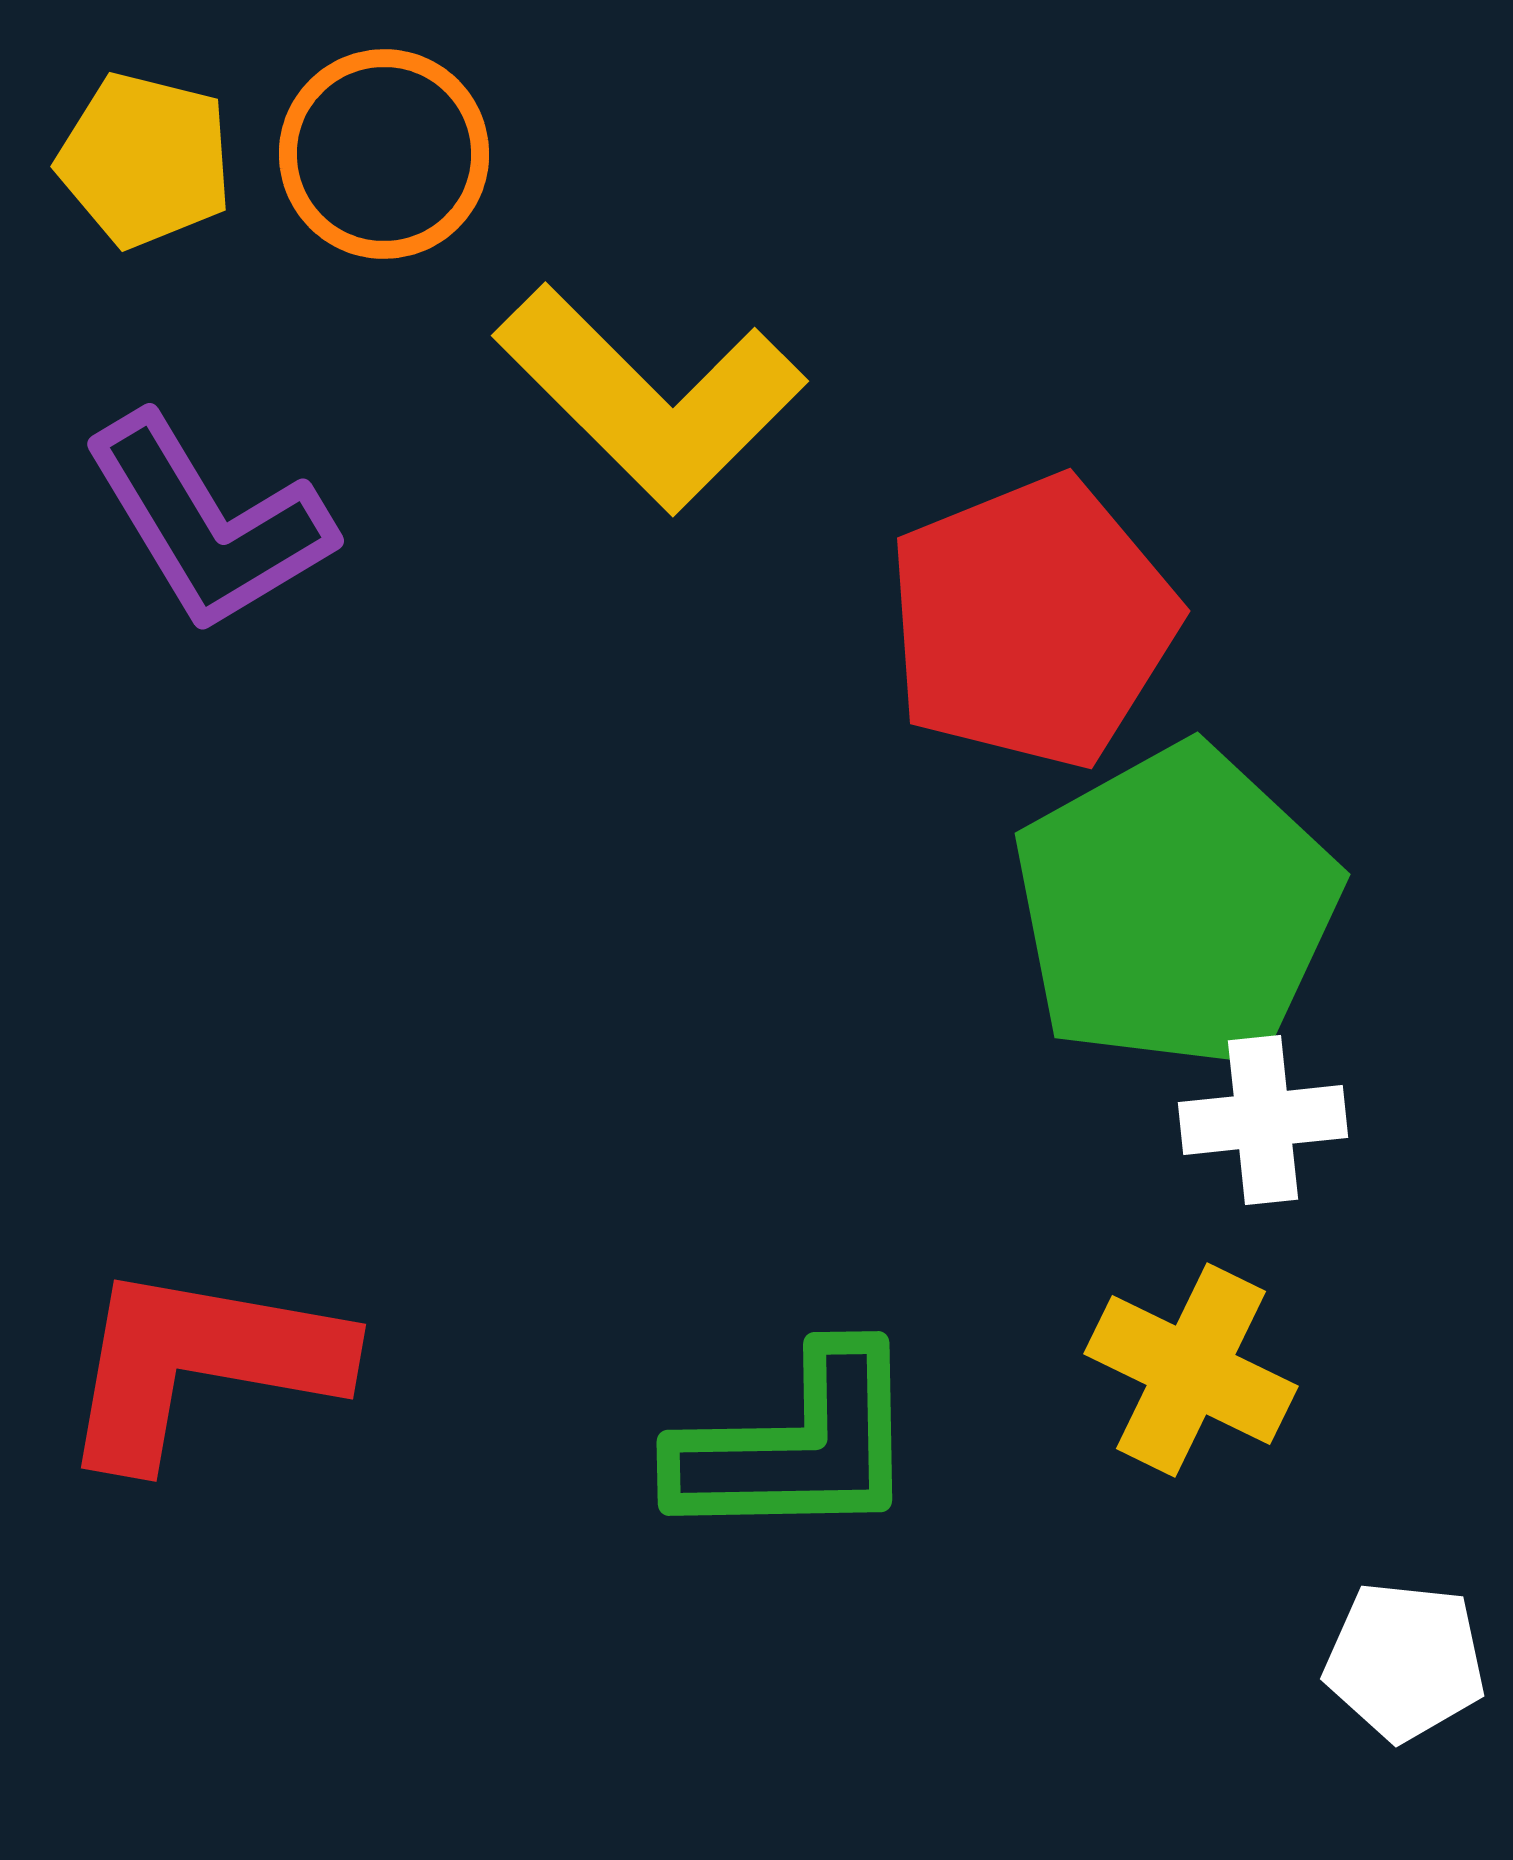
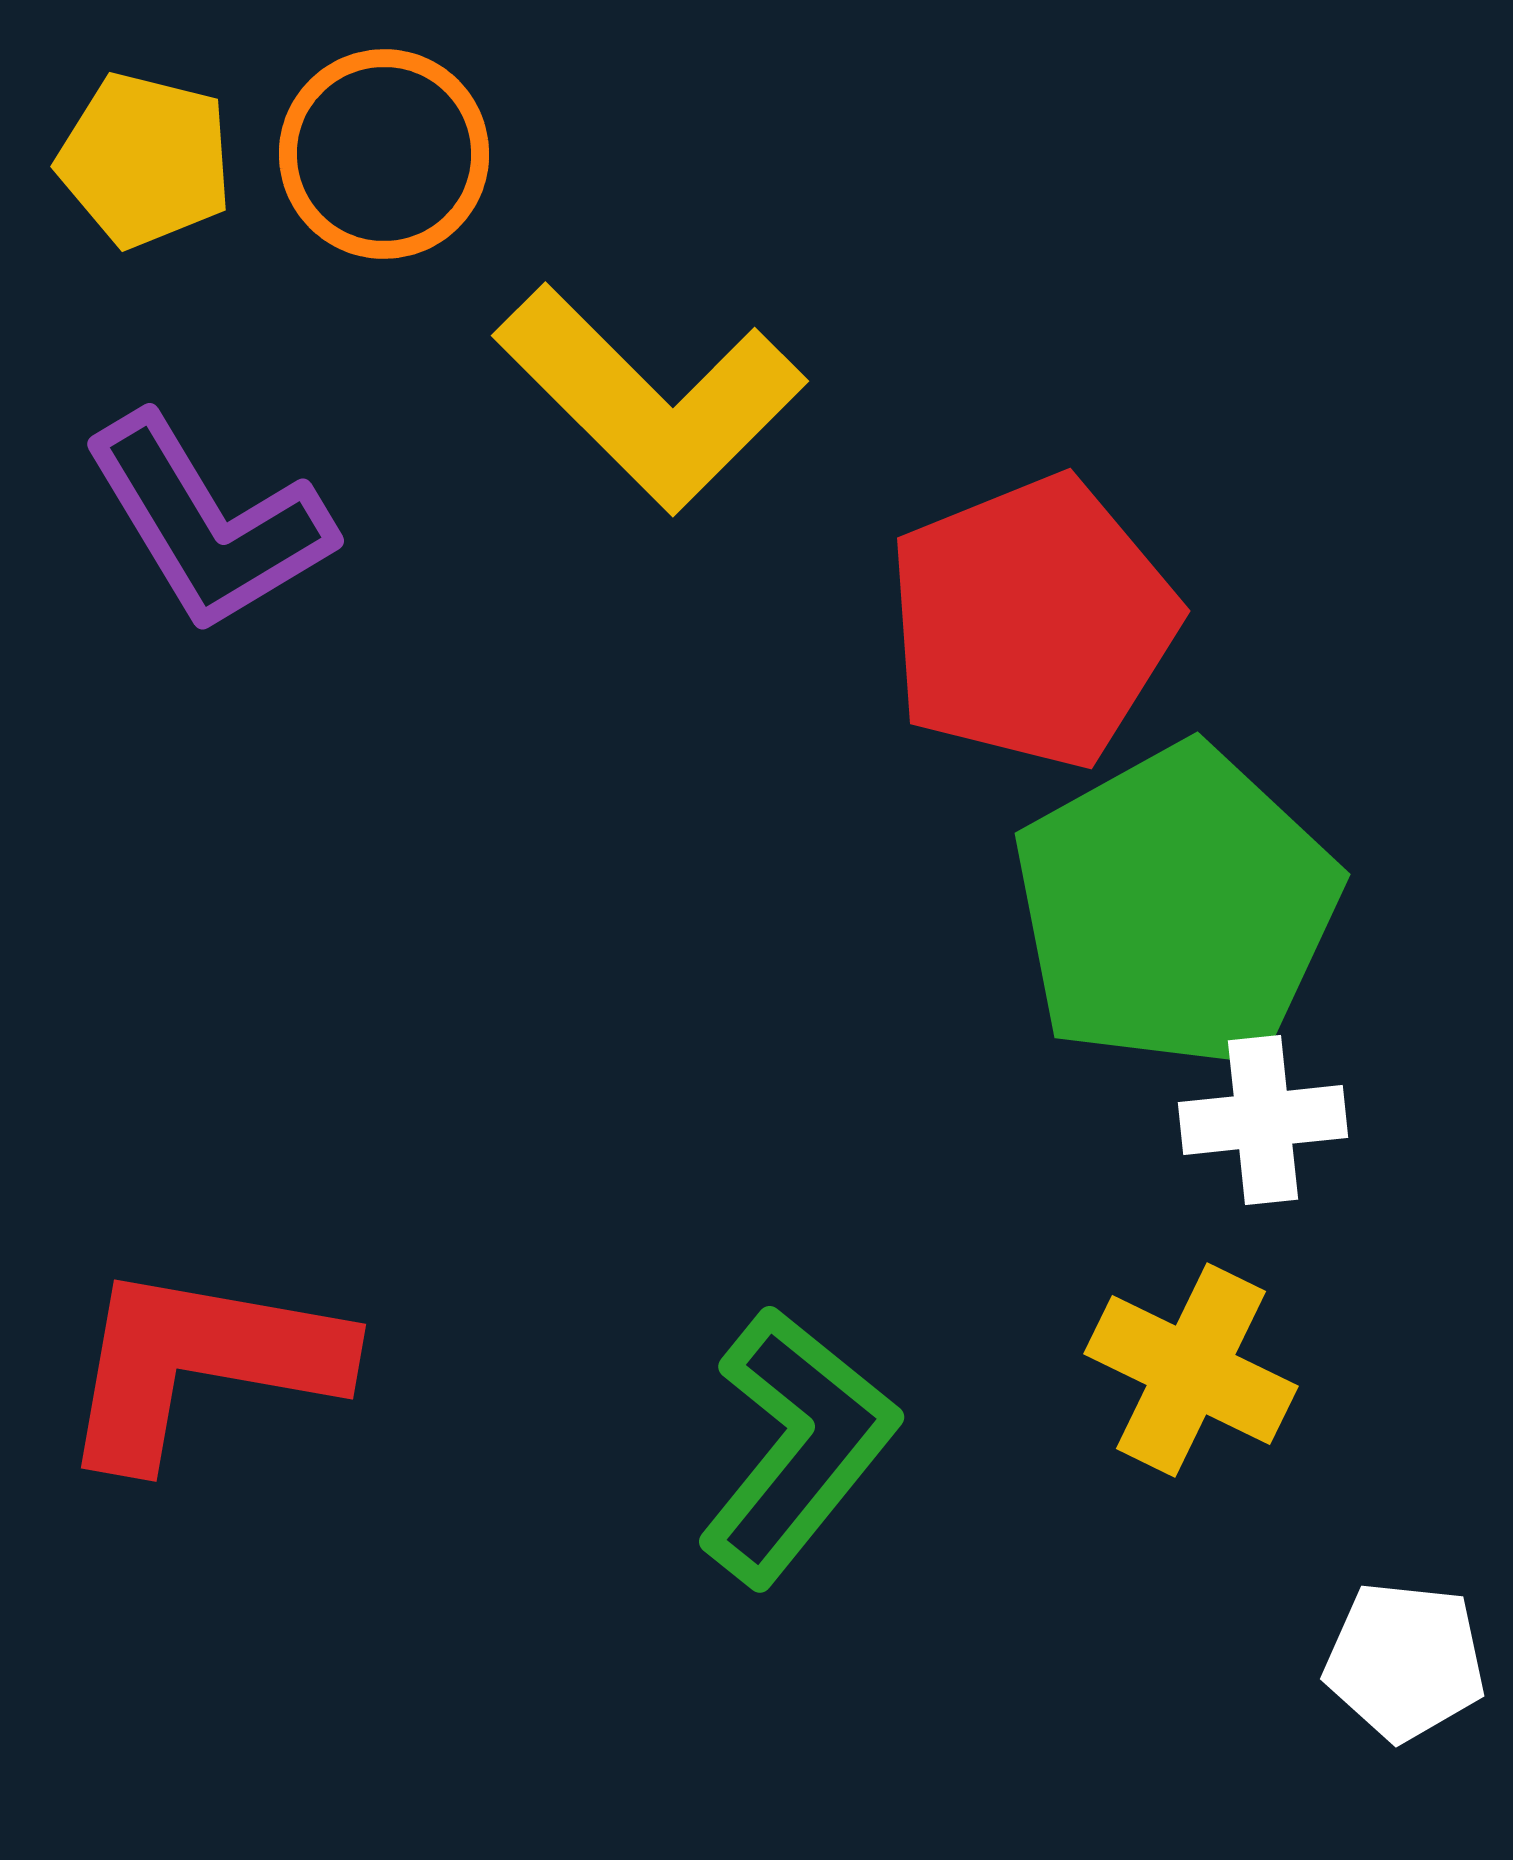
green L-shape: rotated 50 degrees counterclockwise
